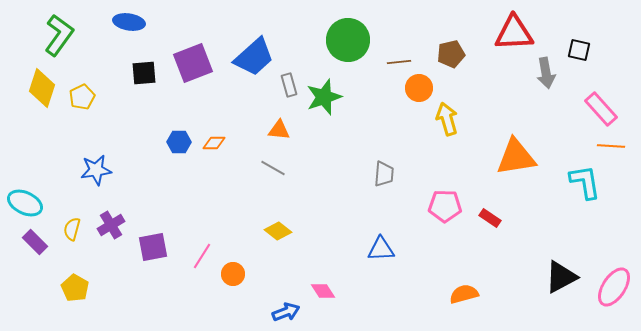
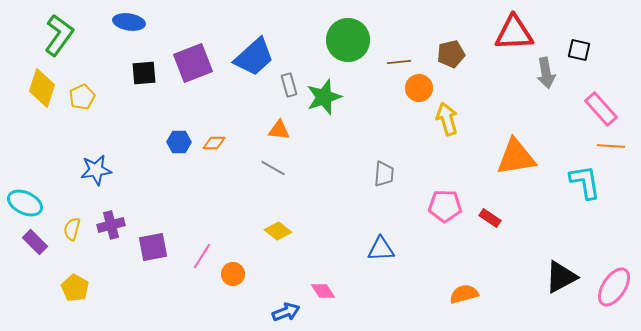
purple cross at (111, 225): rotated 16 degrees clockwise
